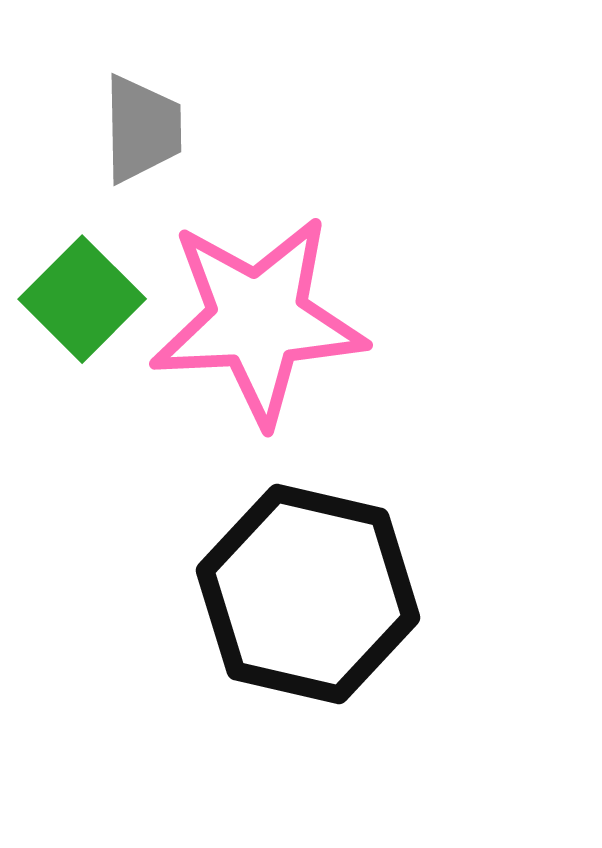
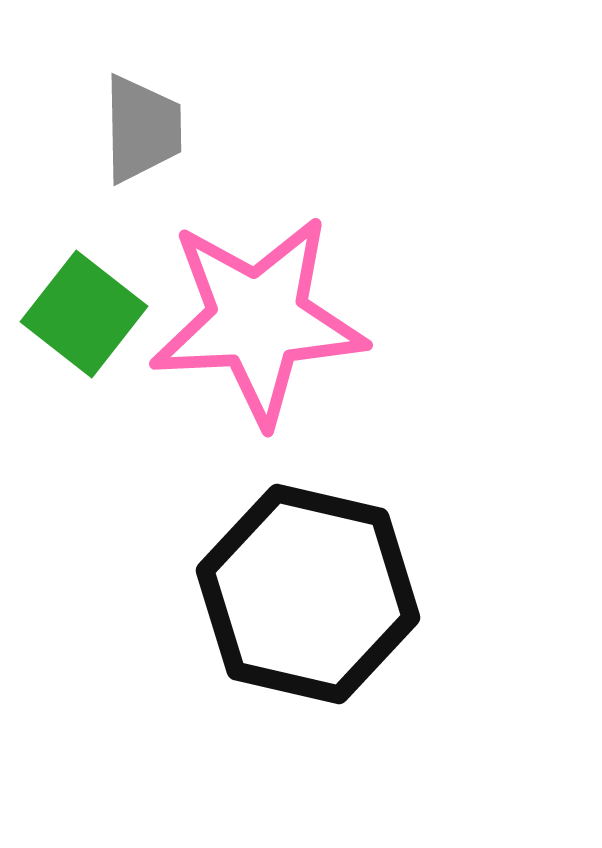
green square: moved 2 px right, 15 px down; rotated 7 degrees counterclockwise
